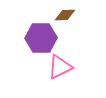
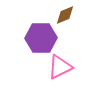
brown diamond: rotated 20 degrees counterclockwise
